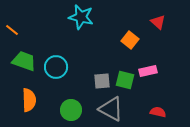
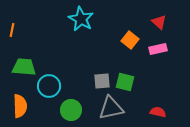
cyan star: moved 2 px down; rotated 15 degrees clockwise
red triangle: moved 1 px right
orange line: rotated 64 degrees clockwise
green trapezoid: moved 6 px down; rotated 15 degrees counterclockwise
cyan circle: moved 7 px left, 19 px down
pink rectangle: moved 10 px right, 22 px up
green square: moved 2 px down
orange semicircle: moved 9 px left, 6 px down
gray triangle: moved 1 px up; rotated 40 degrees counterclockwise
